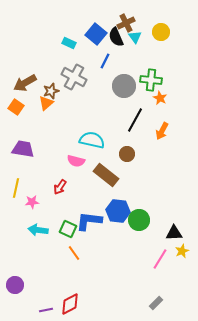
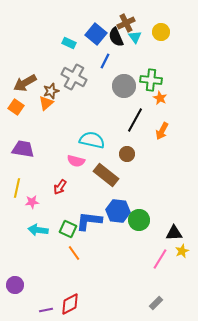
yellow line: moved 1 px right
